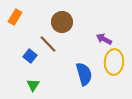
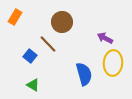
purple arrow: moved 1 px right, 1 px up
yellow ellipse: moved 1 px left, 1 px down
green triangle: rotated 32 degrees counterclockwise
